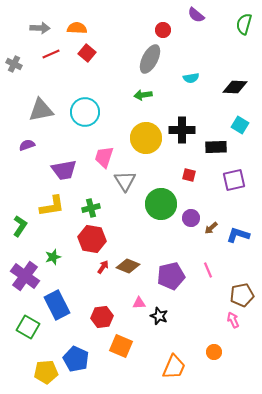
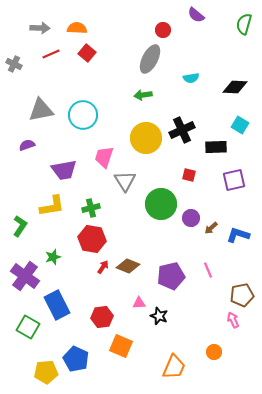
cyan circle at (85, 112): moved 2 px left, 3 px down
black cross at (182, 130): rotated 25 degrees counterclockwise
